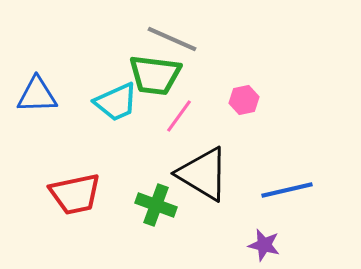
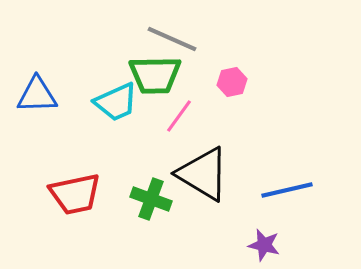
green trapezoid: rotated 8 degrees counterclockwise
pink hexagon: moved 12 px left, 18 px up
green cross: moved 5 px left, 6 px up
